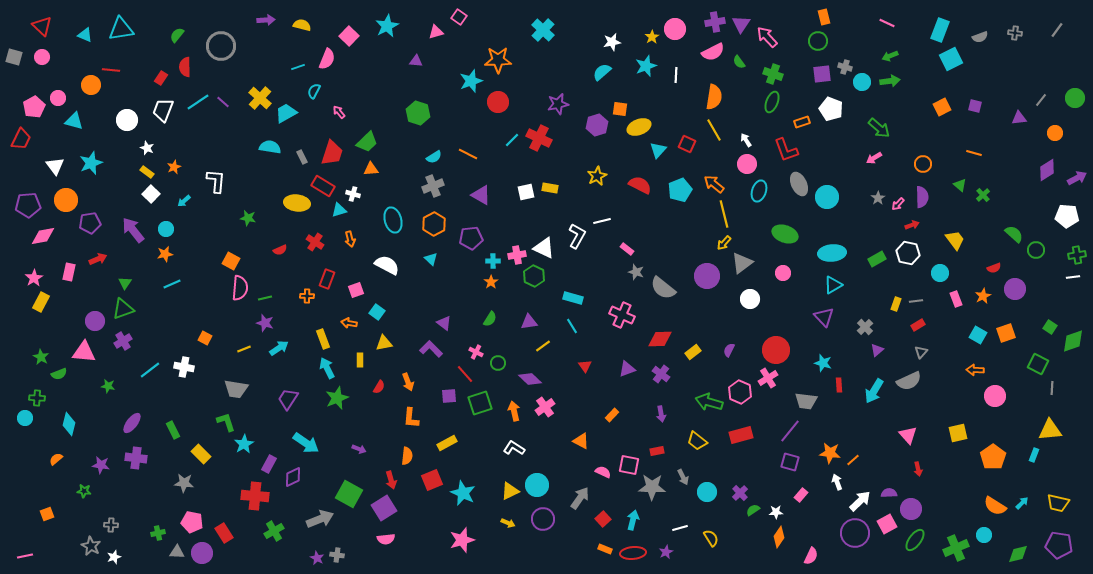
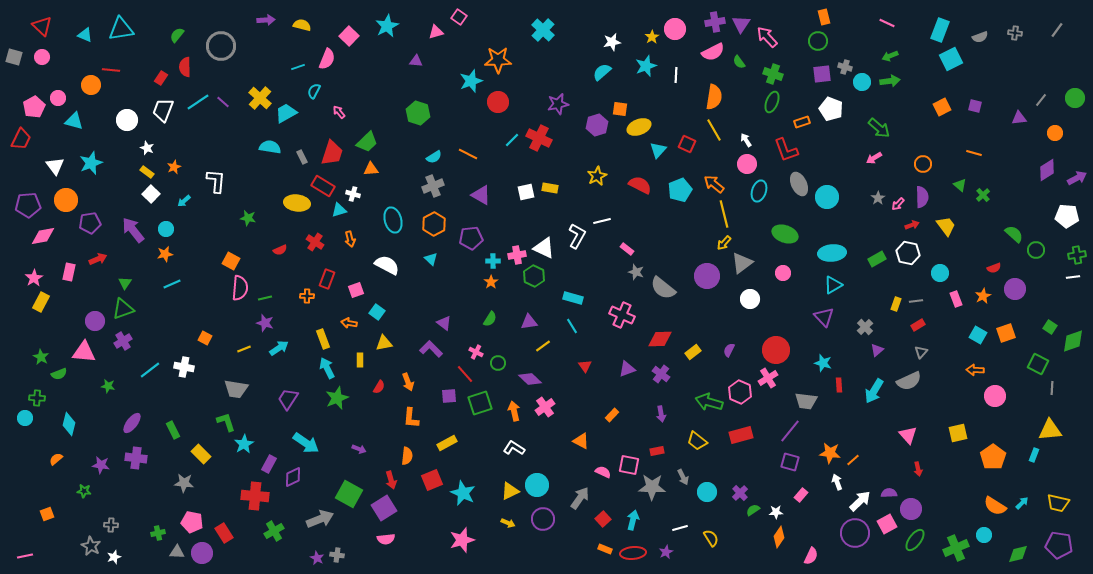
yellow trapezoid at (955, 240): moved 9 px left, 14 px up
